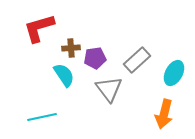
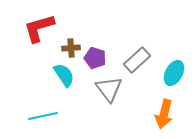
purple pentagon: rotated 25 degrees clockwise
cyan line: moved 1 px right, 1 px up
